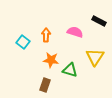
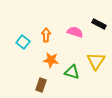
black rectangle: moved 3 px down
yellow triangle: moved 1 px right, 4 px down
green triangle: moved 2 px right, 2 px down
brown rectangle: moved 4 px left
